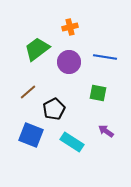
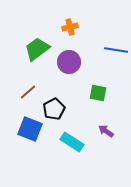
blue line: moved 11 px right, 7 px up
blue square: moved 1 px left, 6 px up
